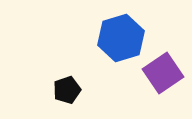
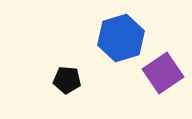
black pentagon: moved 10 px up; rotated 24 degrees clockwise
